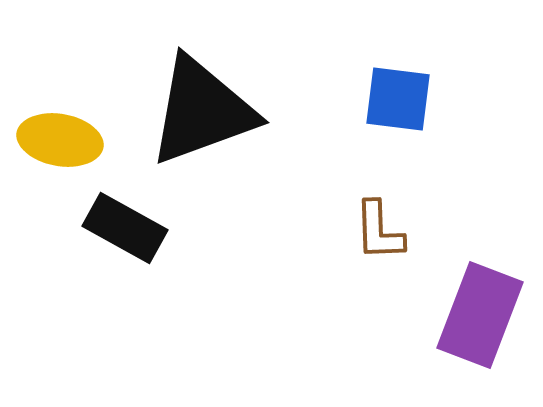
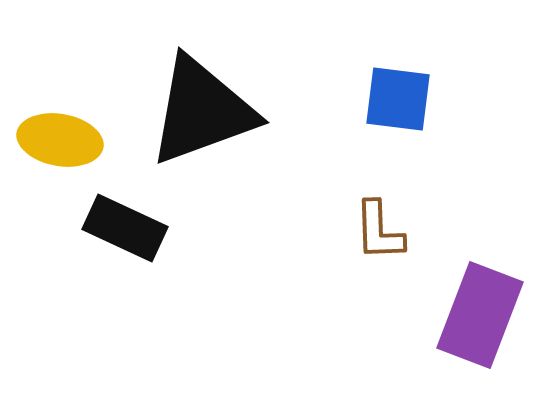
black rectangle: rotated 4 degrees counterclockwise
